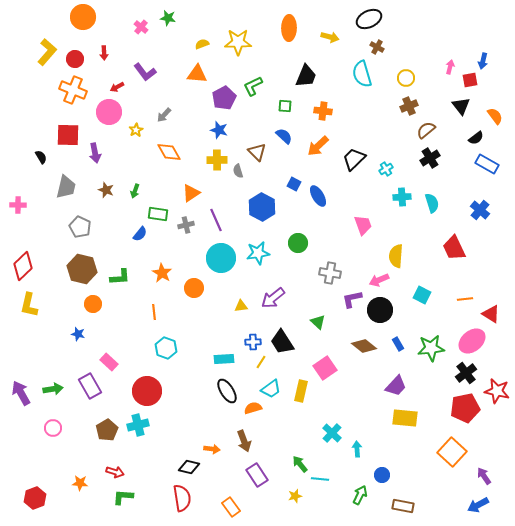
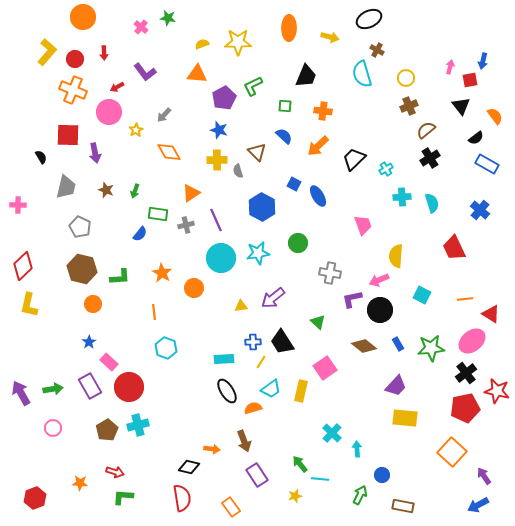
brown cross at (377, 47): moved 3 px down
blue star at (78, 334): moved 11 px right, 8 px down; rotated 24 degrees clockwise
red circle at (147, 391): moved 18 px left, 4 px up
